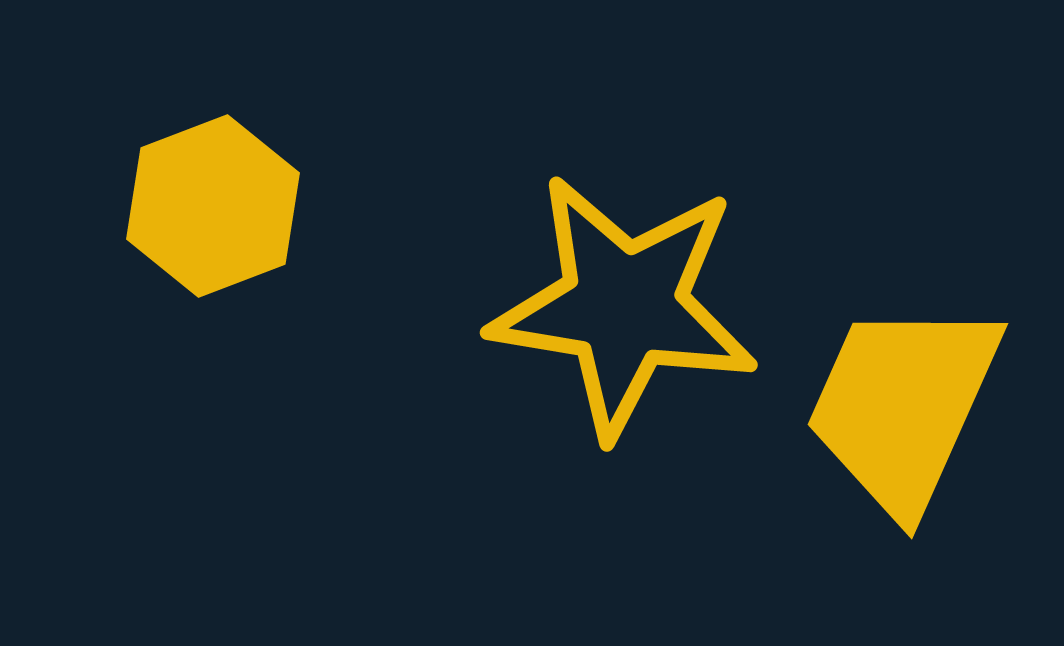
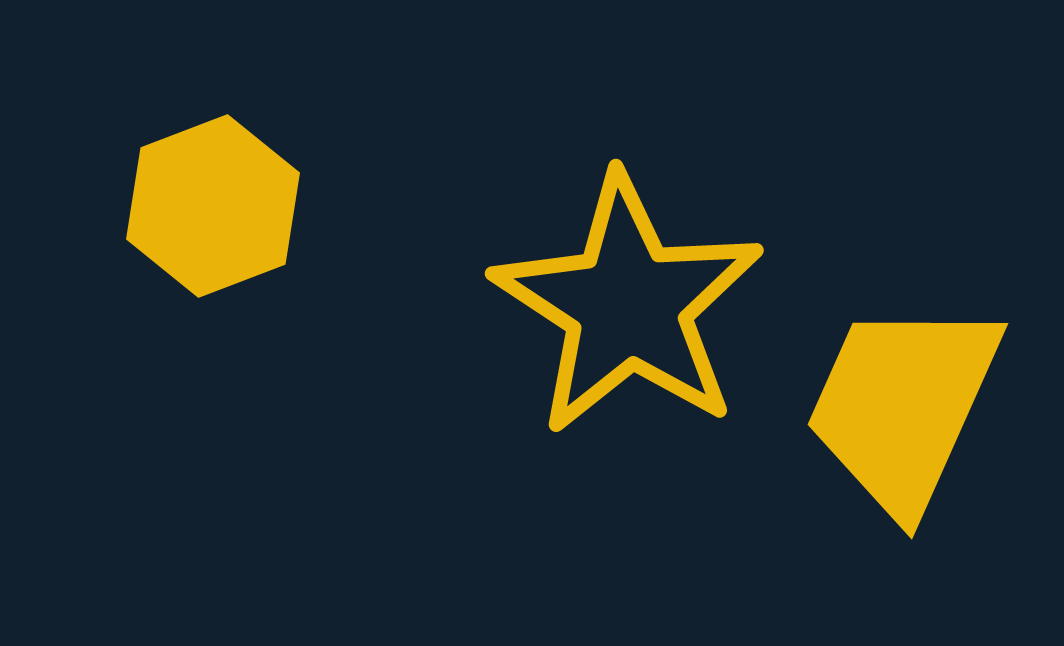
yellow star: moved 4 px right, 1 px up; rotated 24 degrees clockwise
